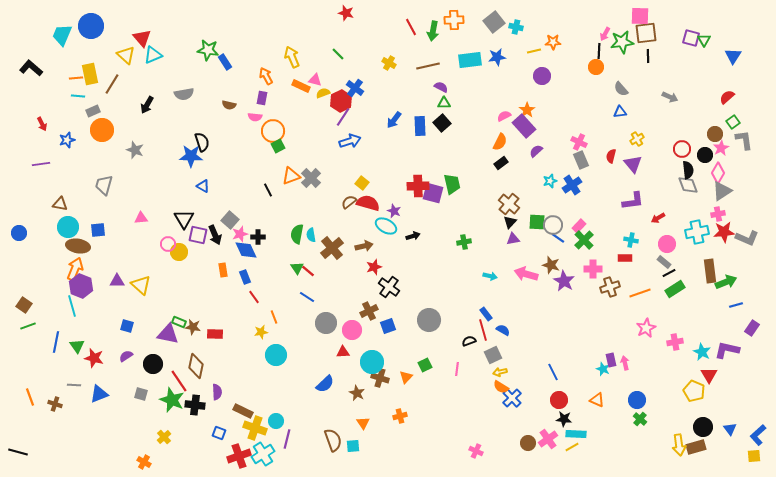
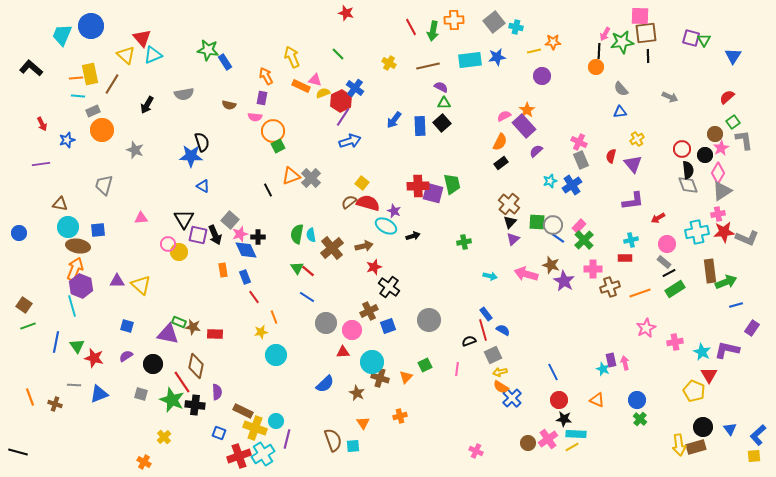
purple triangle at (513, 239): rotated 32 degrees counterclockwise
cyan cross at (631, 240): rotated 24 degrees counterclockwise
red line at (179, 381): moved 3 px right, 1 px down
